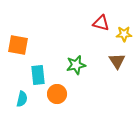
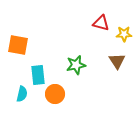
orange circle: moved 2 px left
cyan semicircle: moved 5 px up
